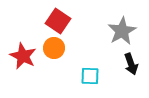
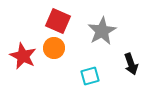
red square: rotated 10 degrees counterclockwise
gray star: moved 20 px left
cyan square: rotated 18 degrees counterclockwise
